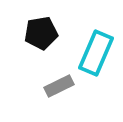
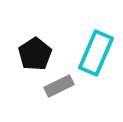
black pentagon: moved 6 px left, 21 px down; rotated 24 degrees counterclockwise
